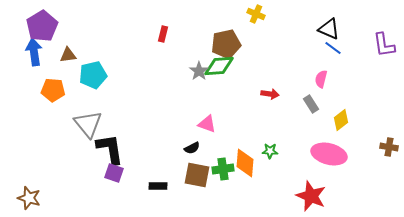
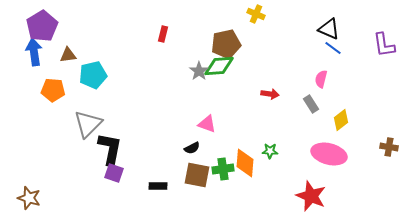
gray triangle: rotated 24 degrees clockwise
black L-shape: rotated 20 degrees clockwise
